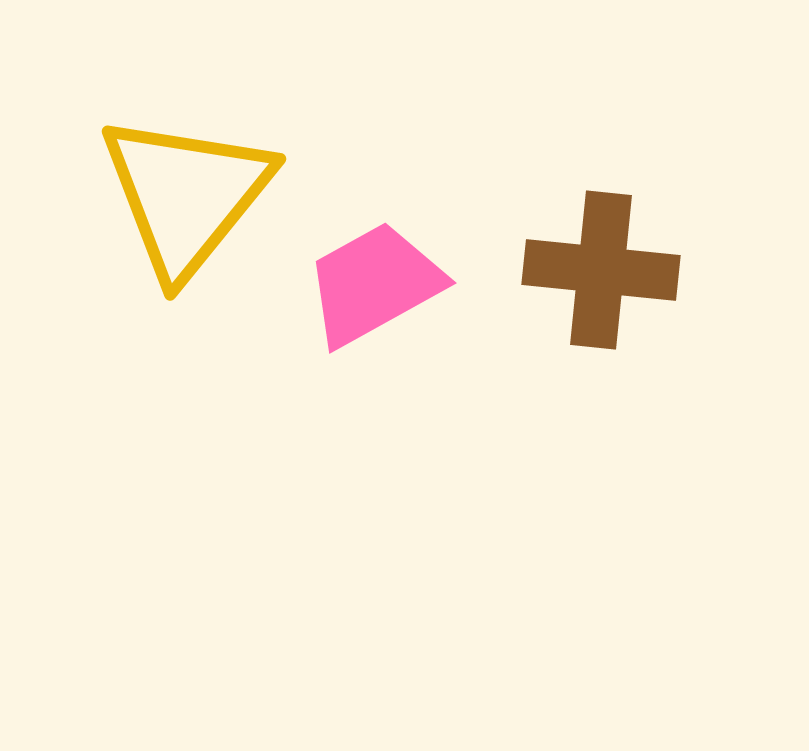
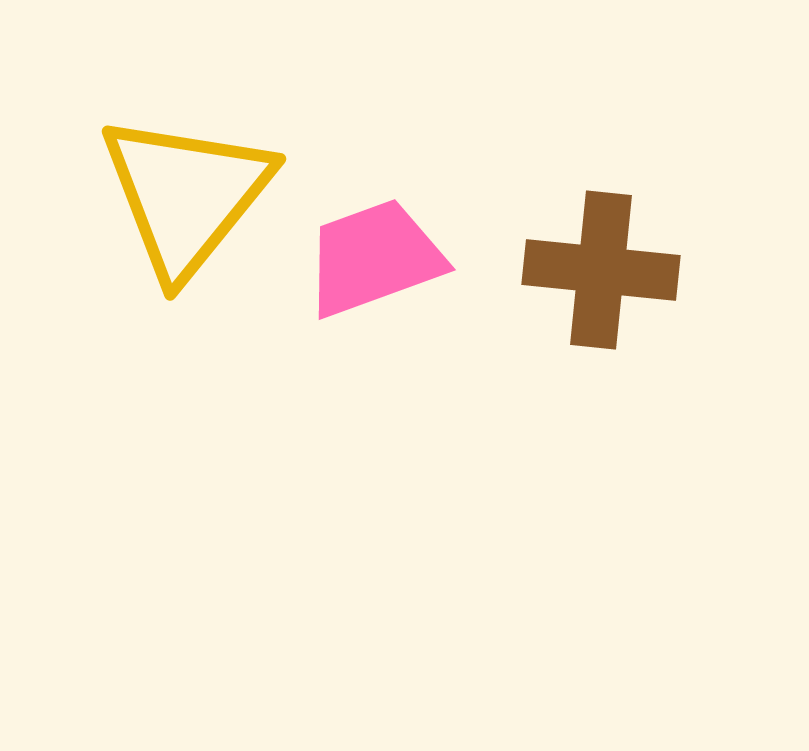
pink trapezoid: moved 26 px up; rotated 9 degrees clockwise
